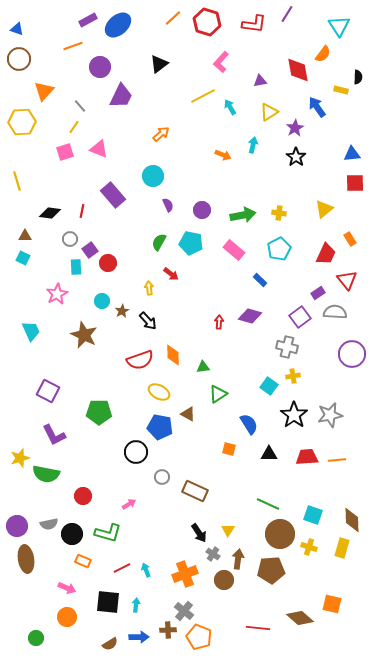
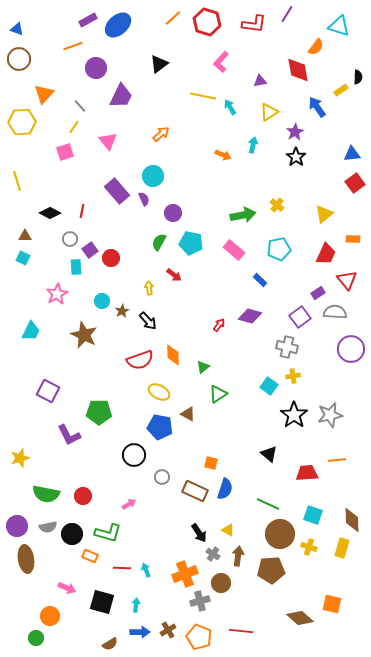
cyan triangle at (339, 26): rotated 40 degrees counterclockwise
orange semicircle at (323, 54): moved 7 px left, 7 px up
purple circle at (100, 67): moved 4 px left, 1 px down
yellow rectangle at (341, 90): rotated 48 degrees counterclockwise
orange triangle at (44, 91): moved 3 px down
yellow line at (203, 96): rotated 40 degrees clockwise
purple star at (295, 128): moved 4 px down
pink triangle at (99, 149): moved 9 px right, 8 px up; rotated 30 degrees clockwise
red square at (355, 183): rotated 36 degrees counterclockwise
purple rectangle at (113, 195): moved 4 px right, 4 px up
purple semicircle at (168, 205): moved 24 px left, 6 px up
yellow triangle at (324, 209): moved 5 px down
purple circle at (202, 210): moved 29 px left, 3 px down
black diamond at (50, 213): rotated 20 degrees clockwise
yellow cross at (279, 213): moved 2 px left, 8 px up; rotated 32 degrees clockwise
orange rectangle at (350, 239): moved 3 px right; rotated 56 degrees counterclockwise
cyan pentagon at (279, 249): rotated 15 degrees clockwise
red circle at (108, 263): moved 3 px right, 5 px up
red arrow at (171, 274): moved 3 px right, 1 px down
red arrow at (219, 322): moved 3 px down; rotated 32 degrees clockwise
cyan trapezoid at (31, 331): rotated 50 degrees clockwise
purple circle at (352, 354): moved 1 px left, 5 px up
green triangle at (203, 367): rotated 32 degrees counterclockwise
blue semicircle at (249, 424): moved 24 px left, 65 px down; rotated 50 degrees clockwise
purple L-shape at (54, 435): moved 15 px right
orange square at (229, 449): moved 18 px left, 14 px down
black circle at (136, 452): moved 2 px left, 3 px down
black triangle at (269, 454): rotated 42 degrees clockwise
red trapezoid at (307, 457): moved 16 px down
green semicircle at (46, 474): moved 20 px down
gray semicircle at (49, 524): moved 1 px left, 3 px down
yellow triangle at (228, 530): rotated 32 degrees counterclockwise
brown arrow at (238, 559): moved 3 px up
orange rectangle at (83, 561): moved 7 px right, 5 px up
red line at (122, 568): rotated 30 degrees clockwise
brown circle at (224, 580): moved 3 px left, 3 px down
black square at (108, 602): moved 6 px left; rotated 10 degrees clockwise
gray cross at (184, 611): moved 16 px right, 10 px up; rotated 36 degrees clockwise
orange circle at (67, 617): moved 17 px left, 1 px up
red line at (258, 628): moved 17 px left, 3 px down
brown cross at (168, 630): rotated 28 degrees counterclockwise
blue arrow at (139, 637): moved 1 px right, 5 px up
